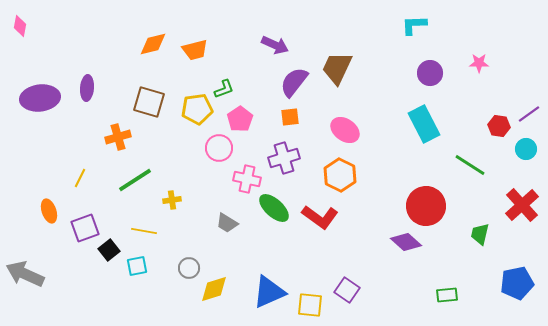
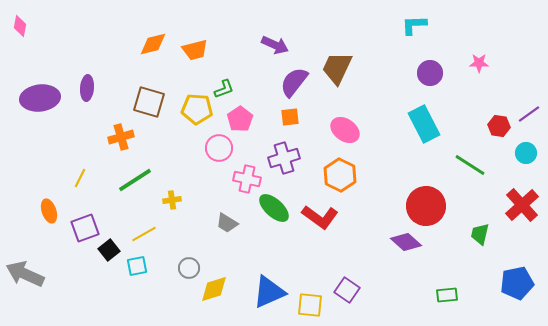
yellow pentagon at (197, 109): rotated 12 degrees clockwise
orange cross at (118, 137): moved 3 px right
cyan circle at (526, 149): moved 4 px down
yellow line at (144, 231): moved 3 px down; rotated 40 degrees counterclockwise
